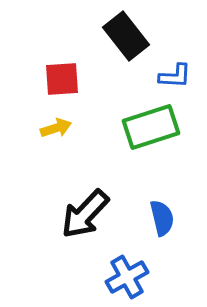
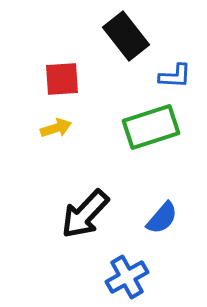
blue semicircle: rotated 54 degrees clockwise
